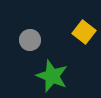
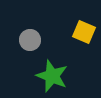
yellow square: rotated 15 degrees counterclockwise
